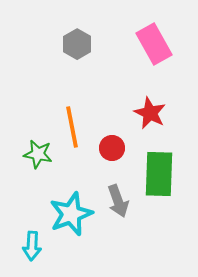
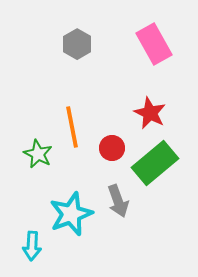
green star: rotated 16 degrees clockwise
green rectangle: moved 4 px left, 11 px up; rotated 48 degrees clockwise
